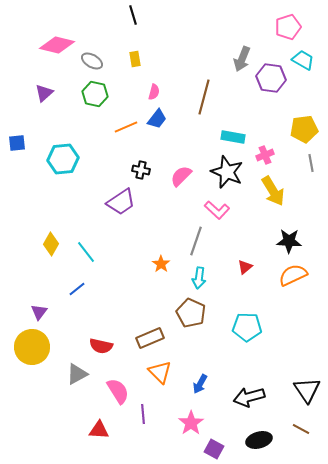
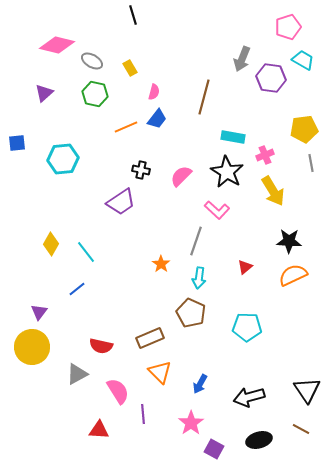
yellow rectangle at (135, 59): moved 5 px left, 9 px down; rotated 21 degrees counterclockwise
black star at (227, 172): rotated 8 degrees clockwise
